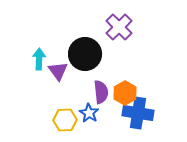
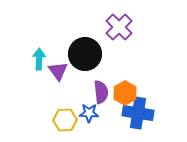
blue star: rotated 30 degrees counterclockwise
